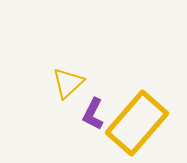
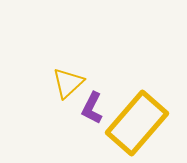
purple L-shape: moved 1 px left, 6 px up
